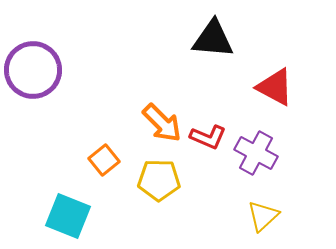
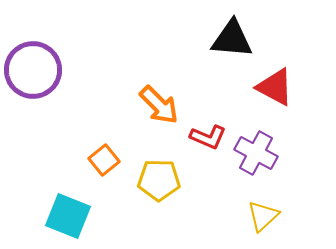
black triangle: moved 19 px right
orange arrow: moved 3 px left, 18 px up
